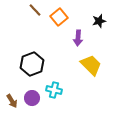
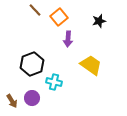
purple arrow: moved 10 px left, 1 px down
yellow trapezoid: rotated 10 degrees counterclockwise
cyan cross: moved 8 px up
